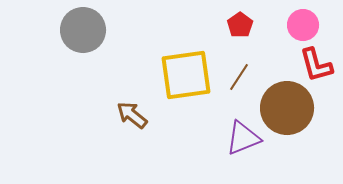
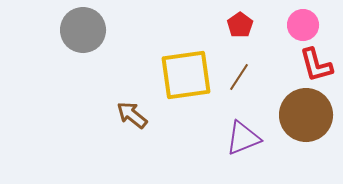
brown circle: moved 19 px right, 7 px down
